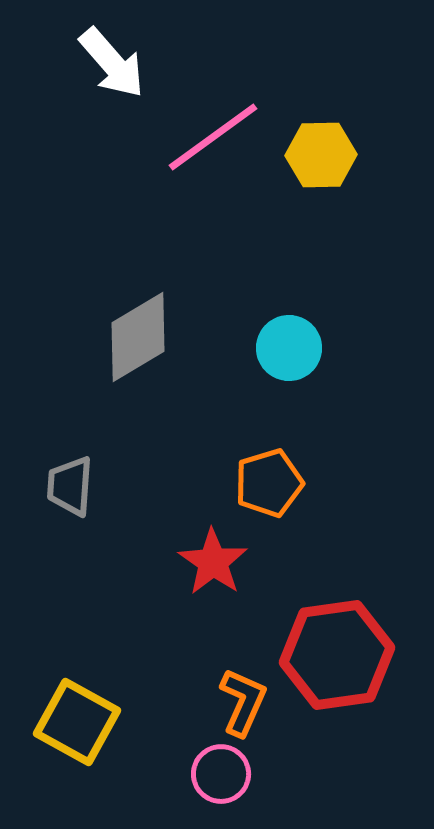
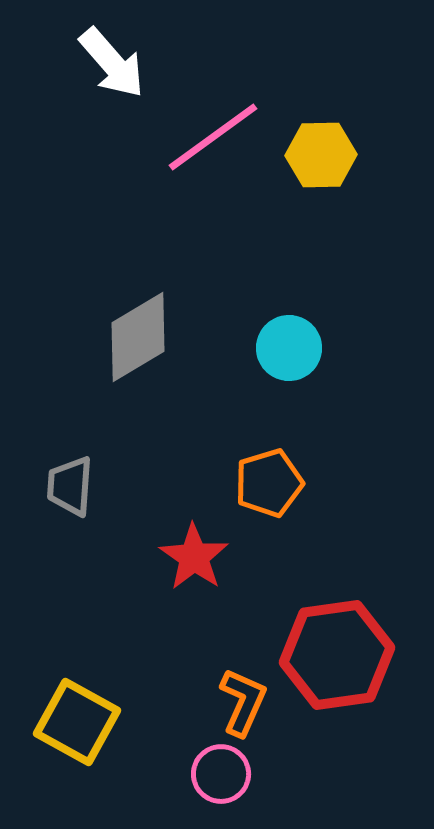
red star: moved 19 px left, 5 px up
